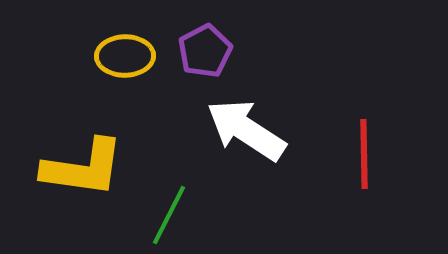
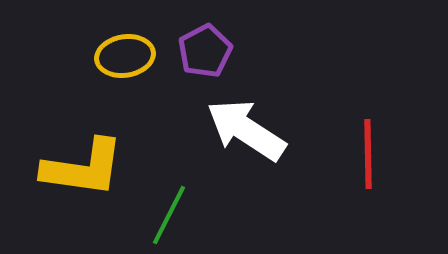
yellow ellipse: rotated 8 degrees counterclockwise
red line: moved 4 px right
